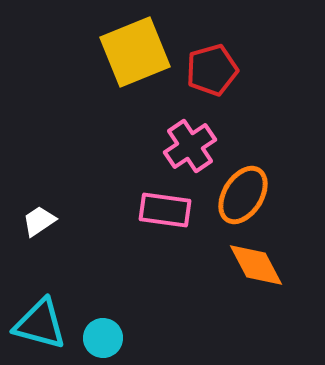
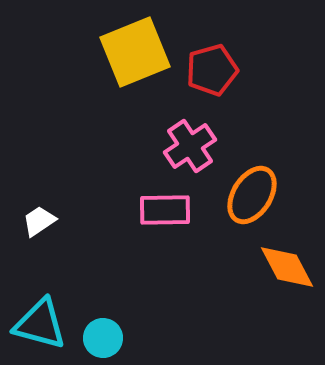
orange ellipse: moved 9 px right
pink rectangle: rotated 9 degrees counterclockwise
orange diamond: moved 31 px right, 2 px down
